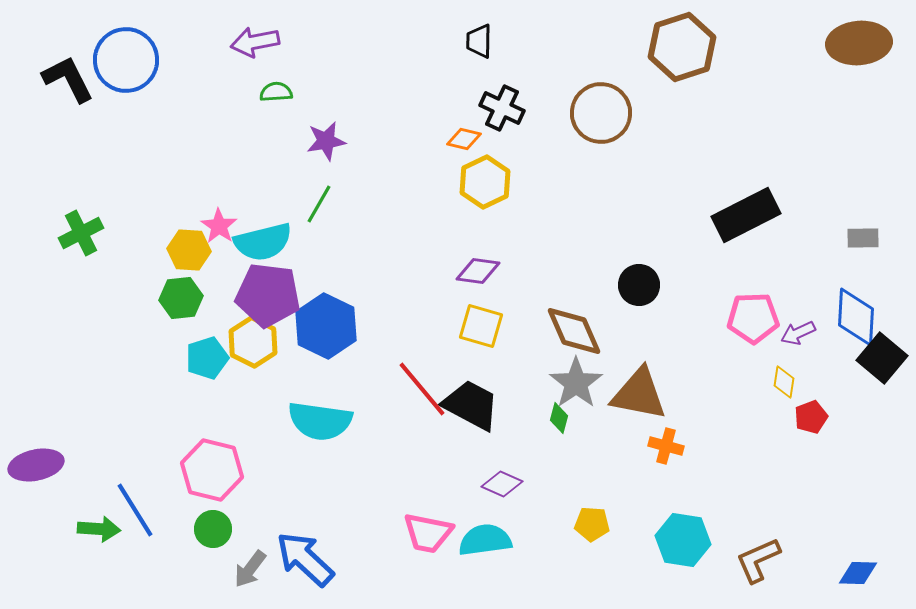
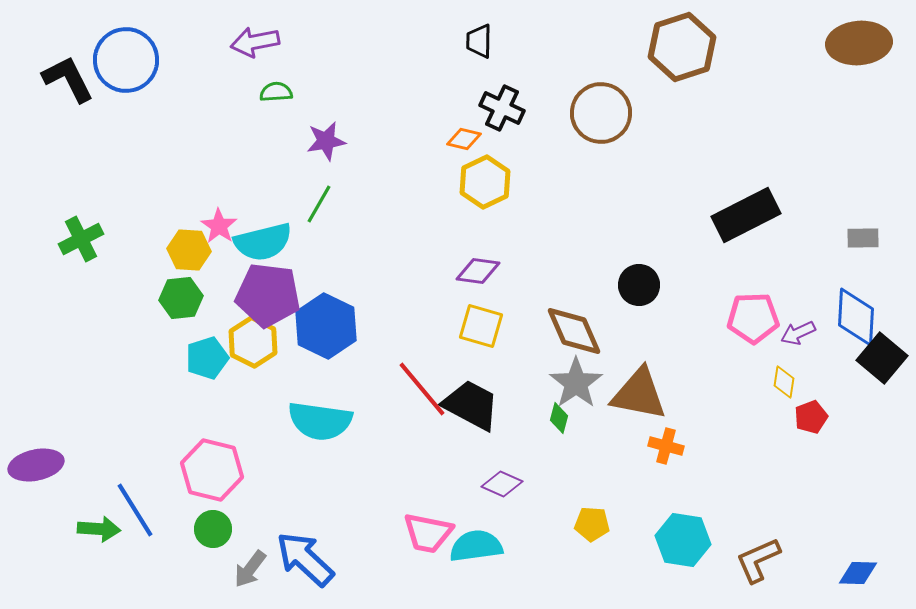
green cross at (81, 233): moved 6 px down
cyan semicircle at (485, 540): moved 9 px left, 6 px down
